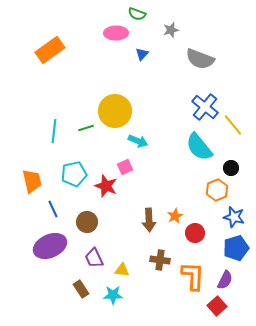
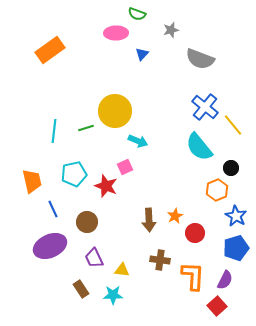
blue star: moved 2 px right, 1 px up; rotated 15 degrees clockwise
